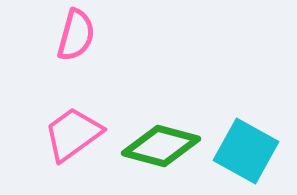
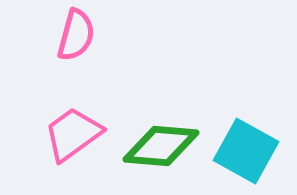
green diamond: rotated 10 degrees counterclockwise
